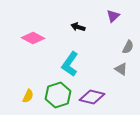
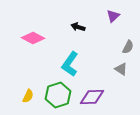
purple diamond: rotated 15 degrees counterclockwise
